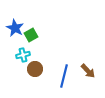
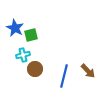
green square: rotated 16 degrees clockwise
